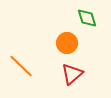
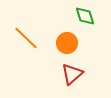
green diamond: moved 2 px left, 2 px up
orange line: moved 5 px right, 28 px up
